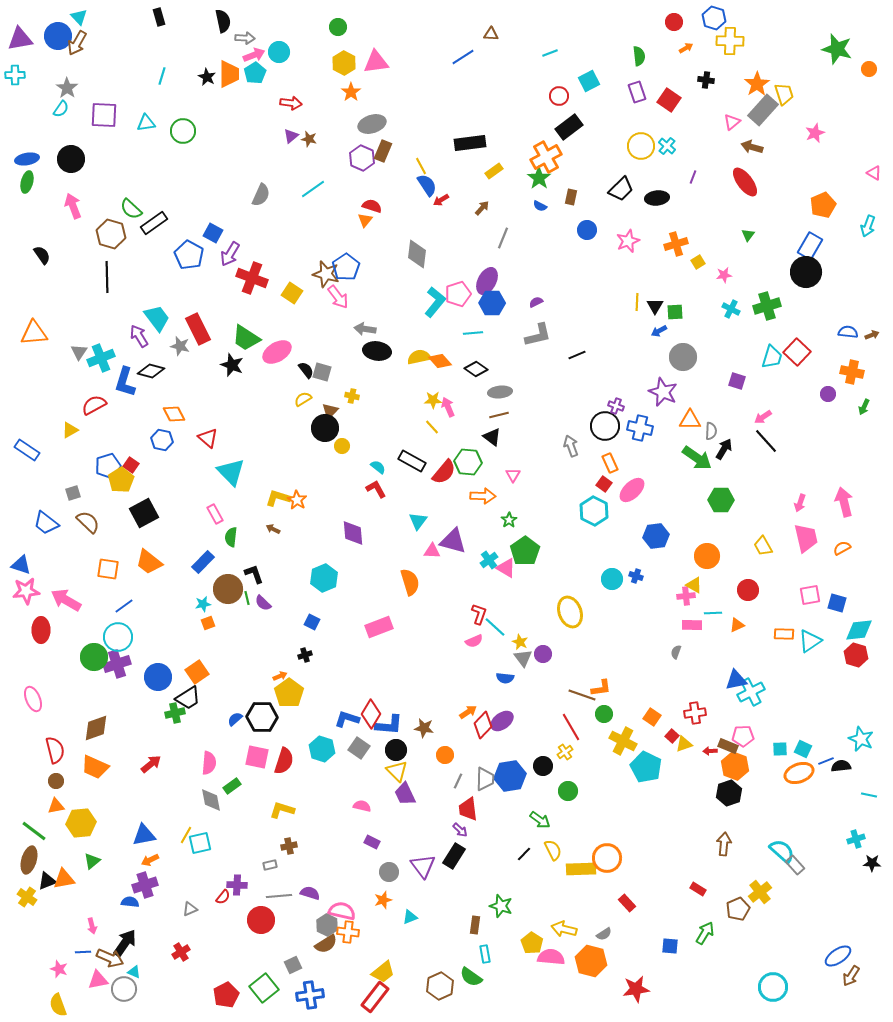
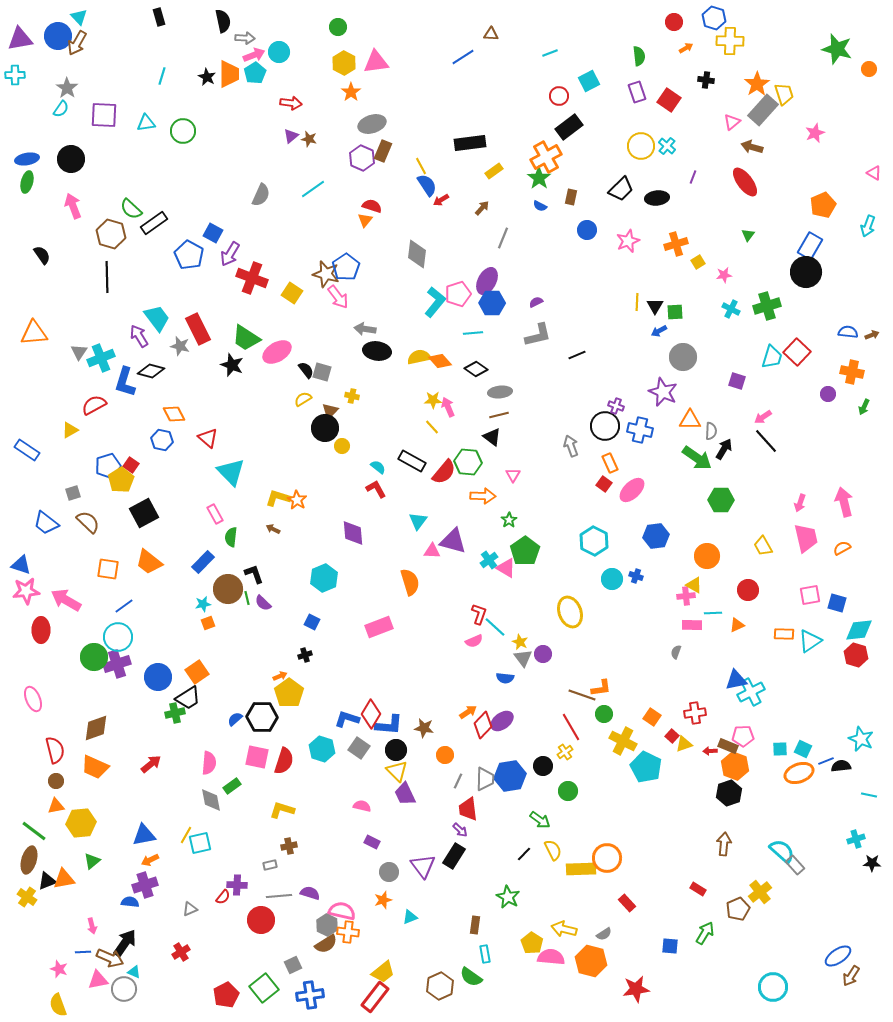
blue cross at (640, 428): moved 2 px down
cyan hexagon at (594, 511): moved 30 px down
green star at (501, 906): moved 7 px right, 9 px up; rotated 10 degrees clockwise
